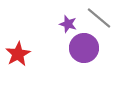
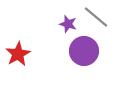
gray line: moved 3 px left, 1 px up
purple circle: moved 3 px down
